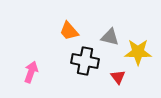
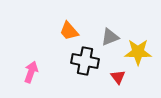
gray triangle: rotated 36 degrees counterclockwise
